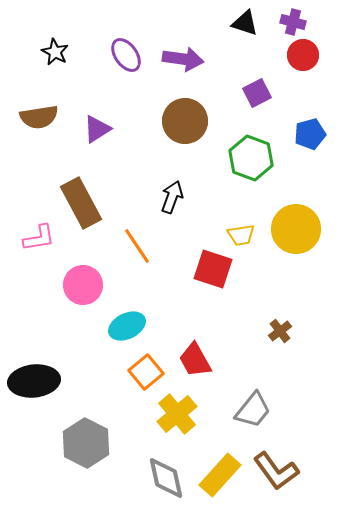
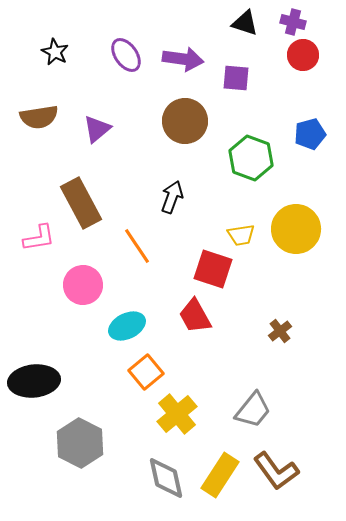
purple square: moved 21 px left, 15 px up; rotated 32 degrees clockwise
purple triangle: rotated 8 degrees counterclockwise
red trapezoid: moved 44 px up
gray hexagon: moved 6 px left
yellow rectangle: rotated 9 degrees counterclockwise
